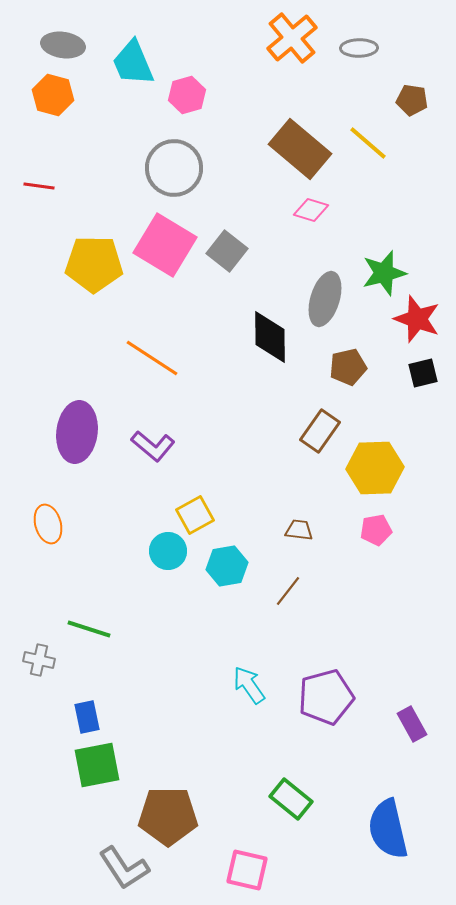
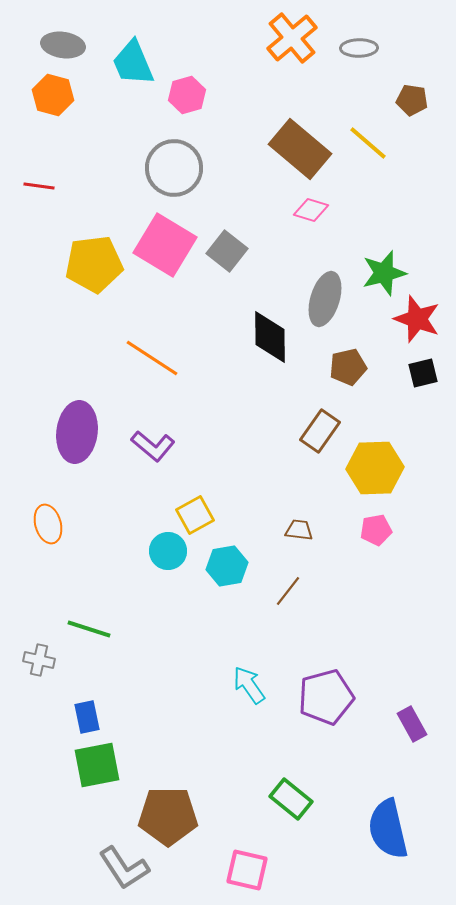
yellow pentagon at (94, 264): rotated 8 degrees counterclockwise
